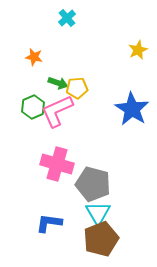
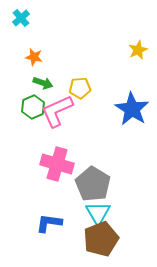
cyan cross: moved 46 px left
green arrow: moved 15 px left
yellow pentagon: moved 3 px right
gray pentagon: rotated 16 degrees clockwise
